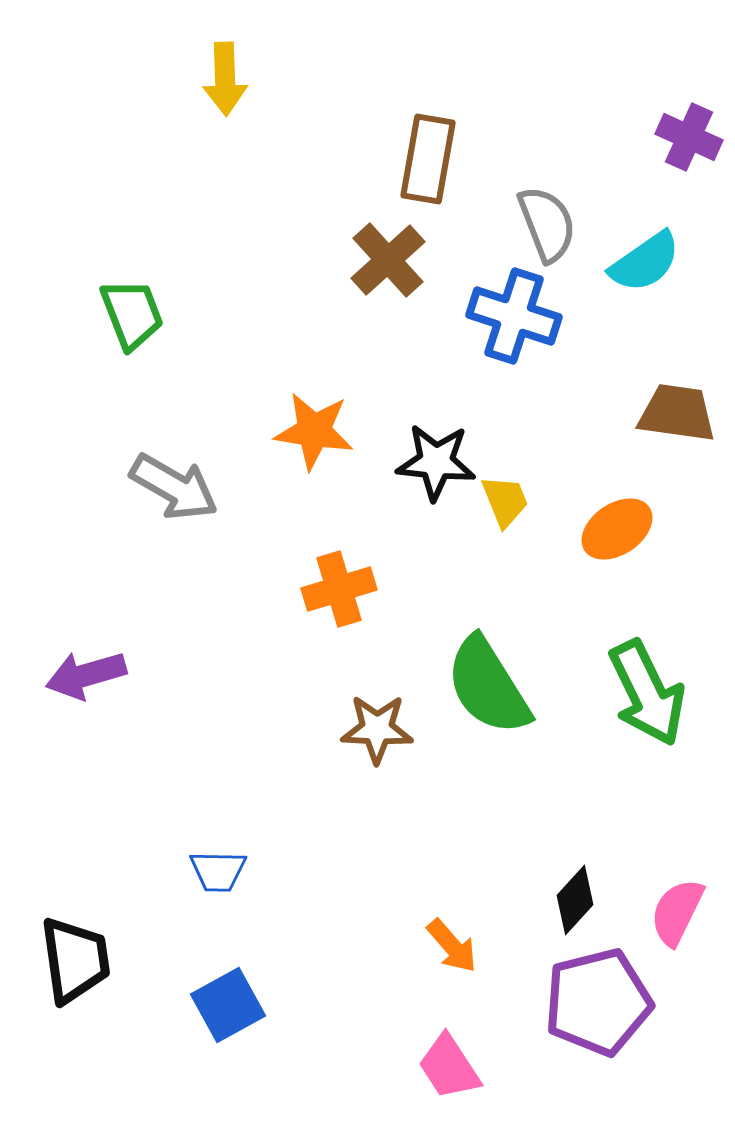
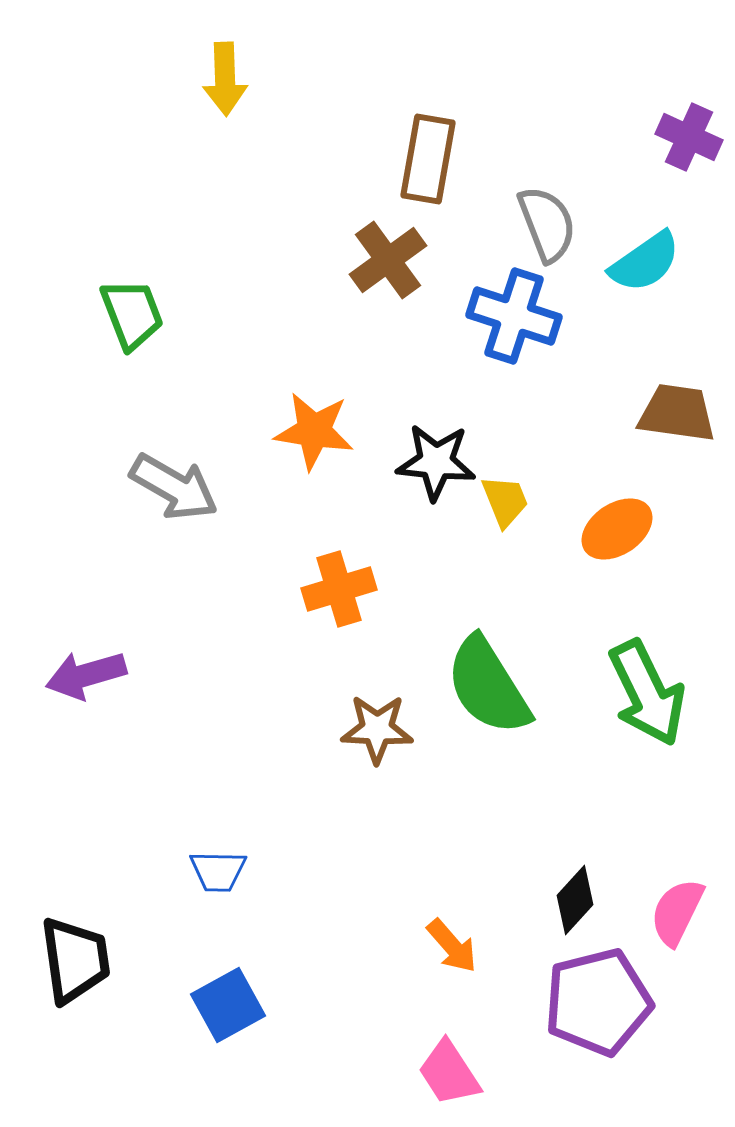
brown cross: rotated 6 degrees clockwise
pink trapezoid: moved 6 px down
